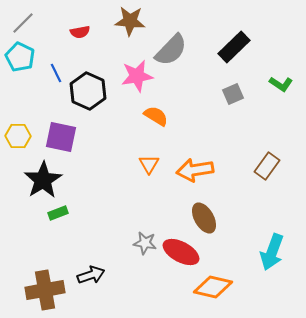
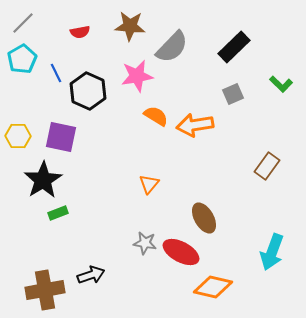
brown star: moved 5 px down
gray semicircle: moved 1 px right, 3 px up
cyan pentagon: moved 2 px right, 2 px down; rotated 16 degrees clockwise
green L-shape: rotated 10 degrees clockwise
orange triangle: moved 20 px down; rotated 10 degrees clockwise
orange arrow: moved 45 px up
